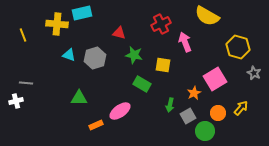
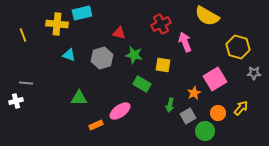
gray hexagon: moved 7 px right
gray star: rotated 24 degrees counterclockwise
